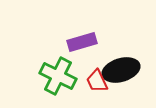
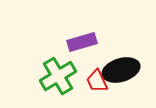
green cross: rotated 33 degrees clockwise
